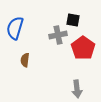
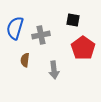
gray cross: moved 17 px left
gray arrow: moved 23 px left, 19 px up
